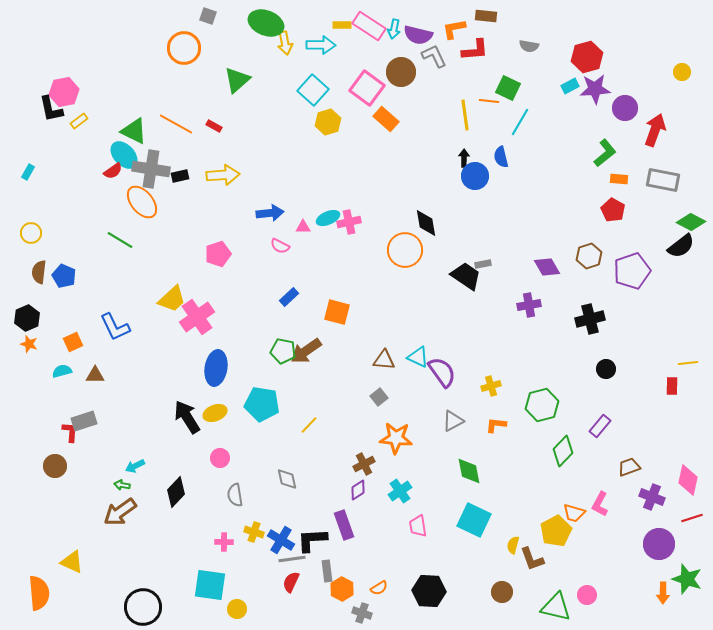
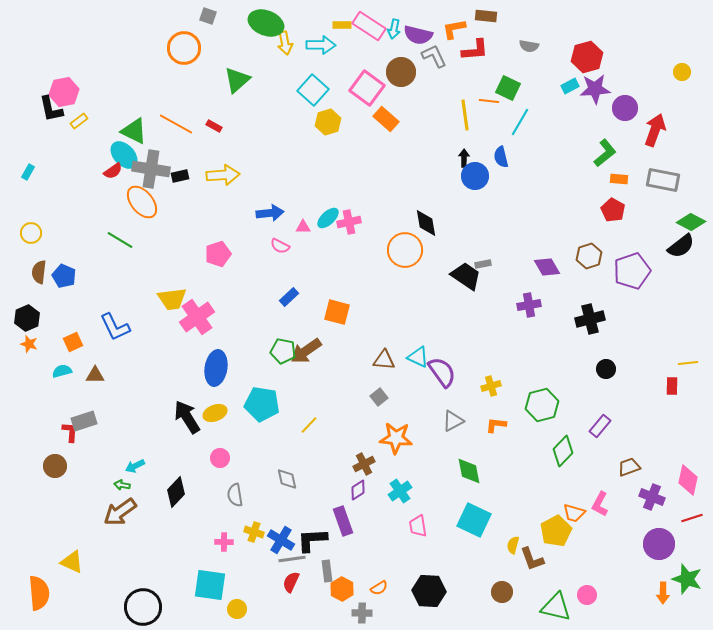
cyan ellipse at (328, 218): rotated 20 degrees counterclockwise
yellow trapezoid at (172, 299): rotated 36 degrees clockwise
purple rectangle at (344, 525): moved 1 px left, 4 px up
gray cross at (362, 613): rotated 18 degrees counterclockwise
